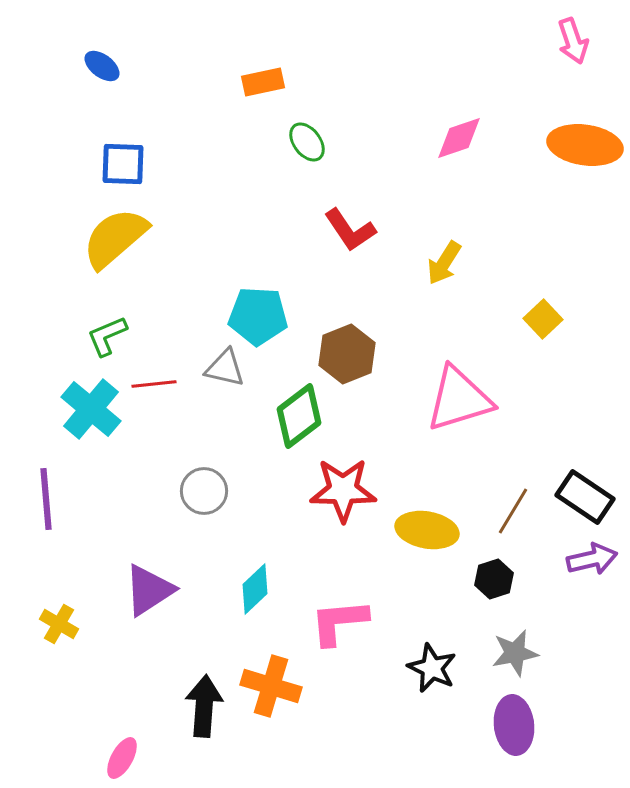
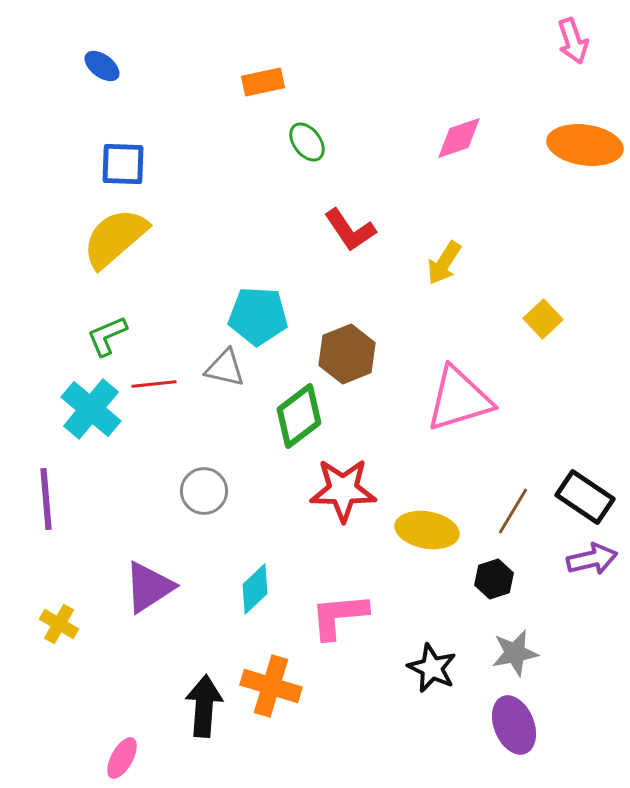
purple triangle: moved 3 px up
pink L-shape: moved 6 px up
purple ellipse: rotated 16 degrees counterclockwise
